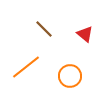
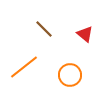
orange line: moved 2 px left
orange circle: moved 1 px up
